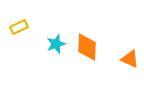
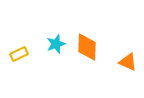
yellow rectangle: moved 27 px down
orange triangle: moved 2 px left, 3 px down
